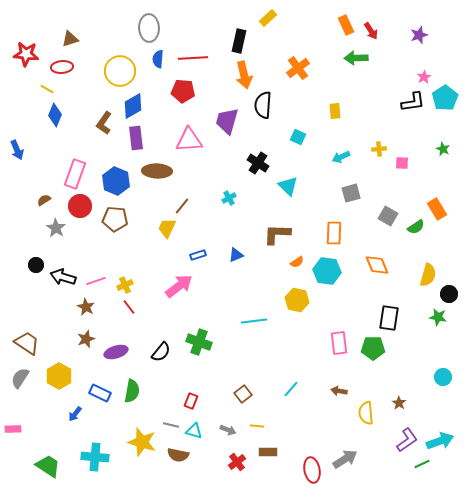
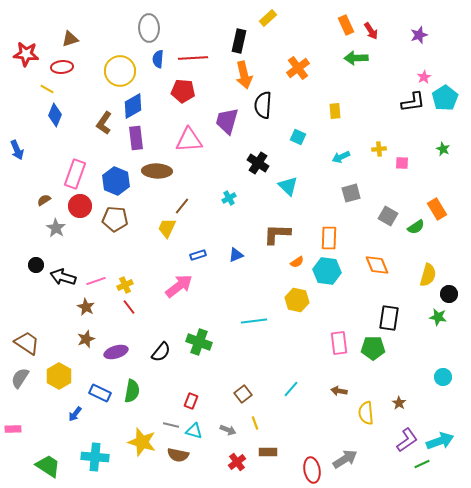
orange rectangle at (334, 233): moved 5 px left, 5 px down
yellow line at (257, 426): moved 2 px left, 3 px up; rotated 64 degrees clockwise
